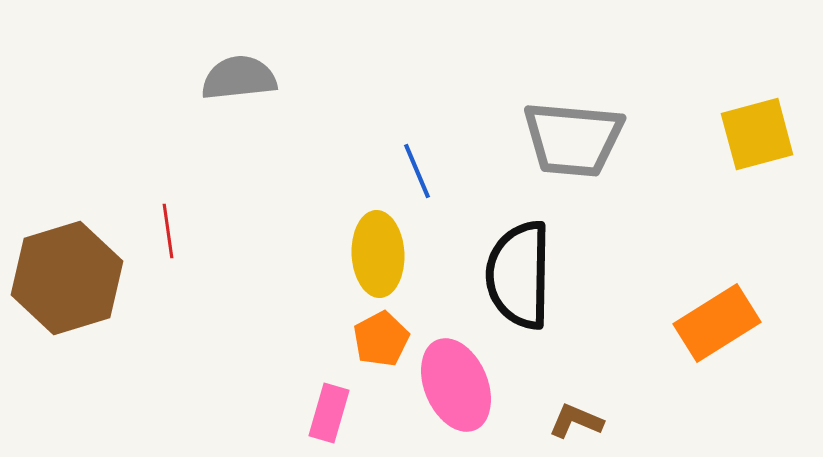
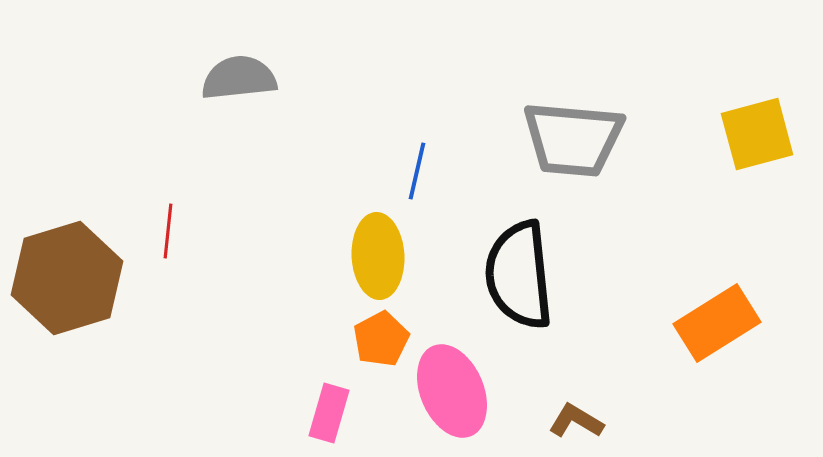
blue line: rotated 36 degrees clockwise
red line: rotated 14 degrees clockwise
yellow ellipse: moved 2 px down
black semicircle: rotated 7 degrees counterclockwise
pink ellipse: moved 4 px left, 6 px down
brown L-shape: rotated 8 degrees clockwise
